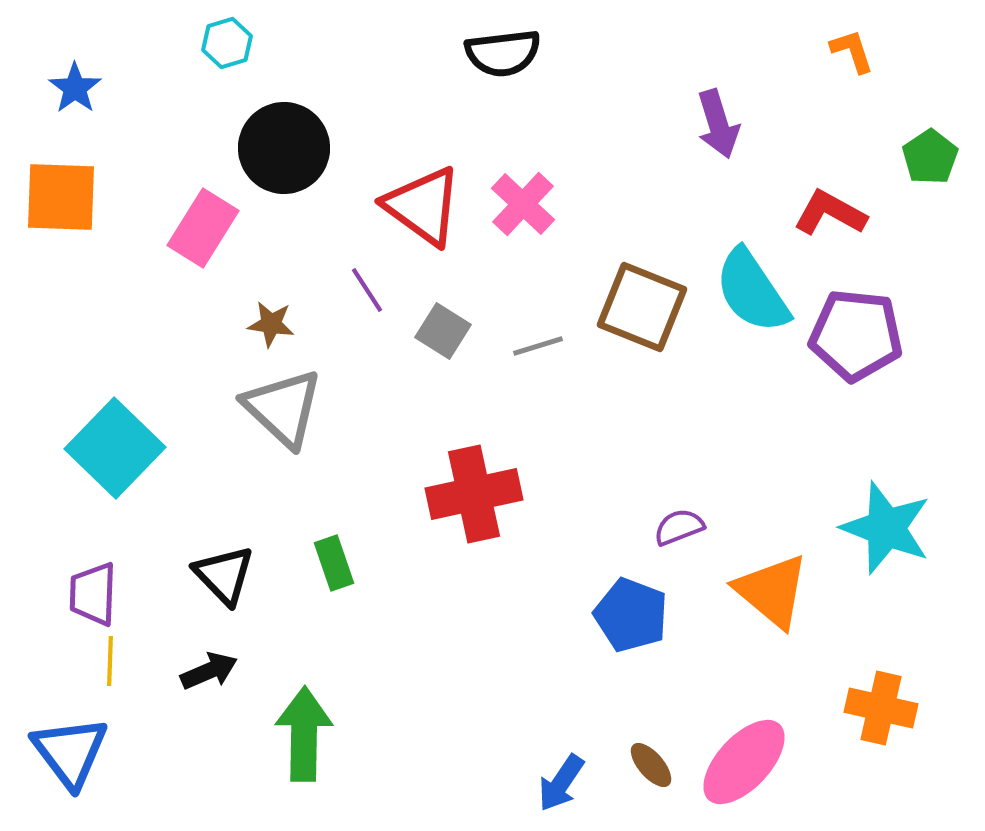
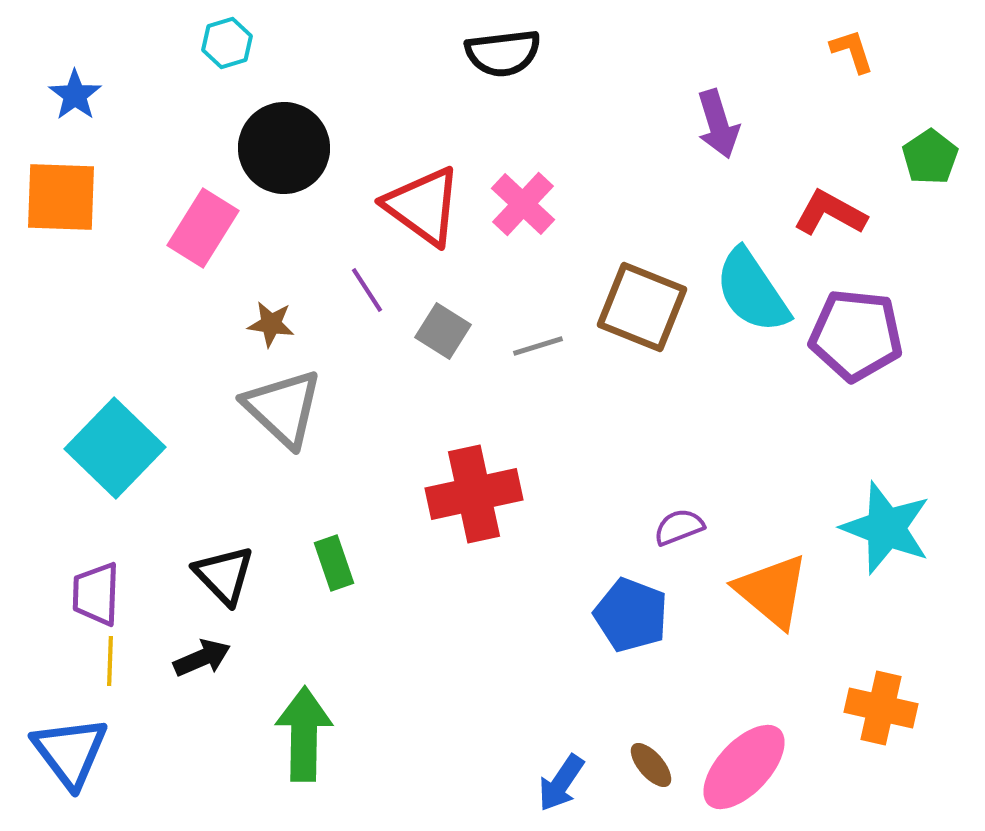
blue star: moved 7 px down
purple trapezoid: moved 3 px right
black arrow: moved 7 px left, 13 px up
pink ellipse: moved 5 px down
